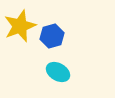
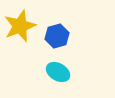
blue hexagon: moved 5 px right
